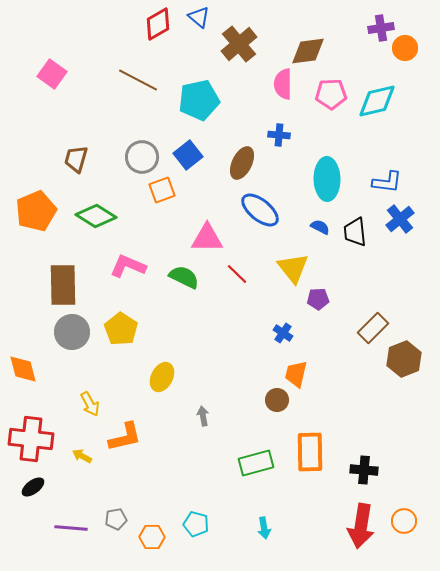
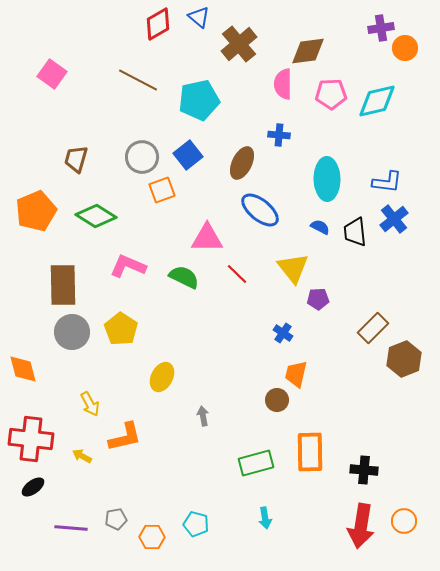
blue cross at (400, 219): moved 6 px left
cyan arrow at (264, 528): moved 1 px right, 10 px up
